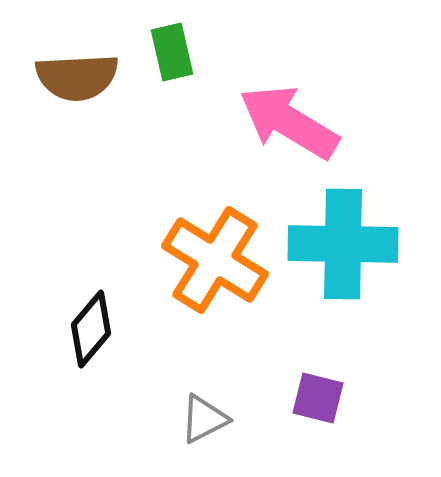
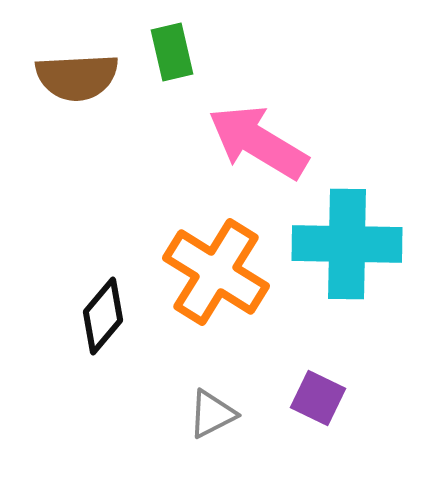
pink arrow: moved 31 px left, 20 px down
cyan cross: moved 4 px right
orange cross: moved 1 px right, 12 px down
black diamond: moved 12 px right, 13 px up
purple square: rotated 12 degrees clockwise
gray triangle: moved 8 px right, 5 px up
